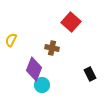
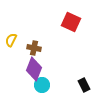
red square: rotated 18 degrees counterclockwise
brown cross: moved 18 px left
black rectangle: moved 6 px left, 11 px down
